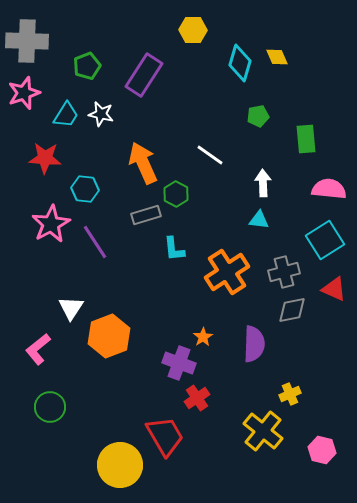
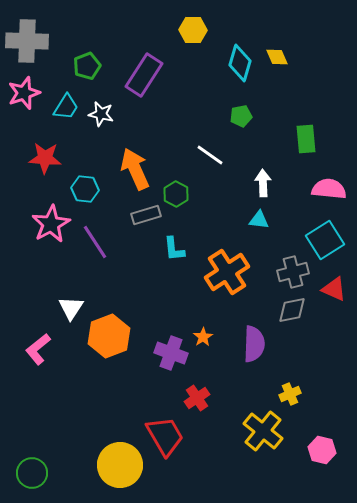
cyan trapezoid at (66, 115): moved 8 px up
green pentagon at (258, 116): moved 17 px left
orange arrow at (143, 163): moved 8 px left, 6 px down
gray cross at (284, 272): moved 9 px right
purple cross at (179, 363): moved 8 px left, 10 px up
green circle at (50, 407): moved 18 px left, 66 px down
